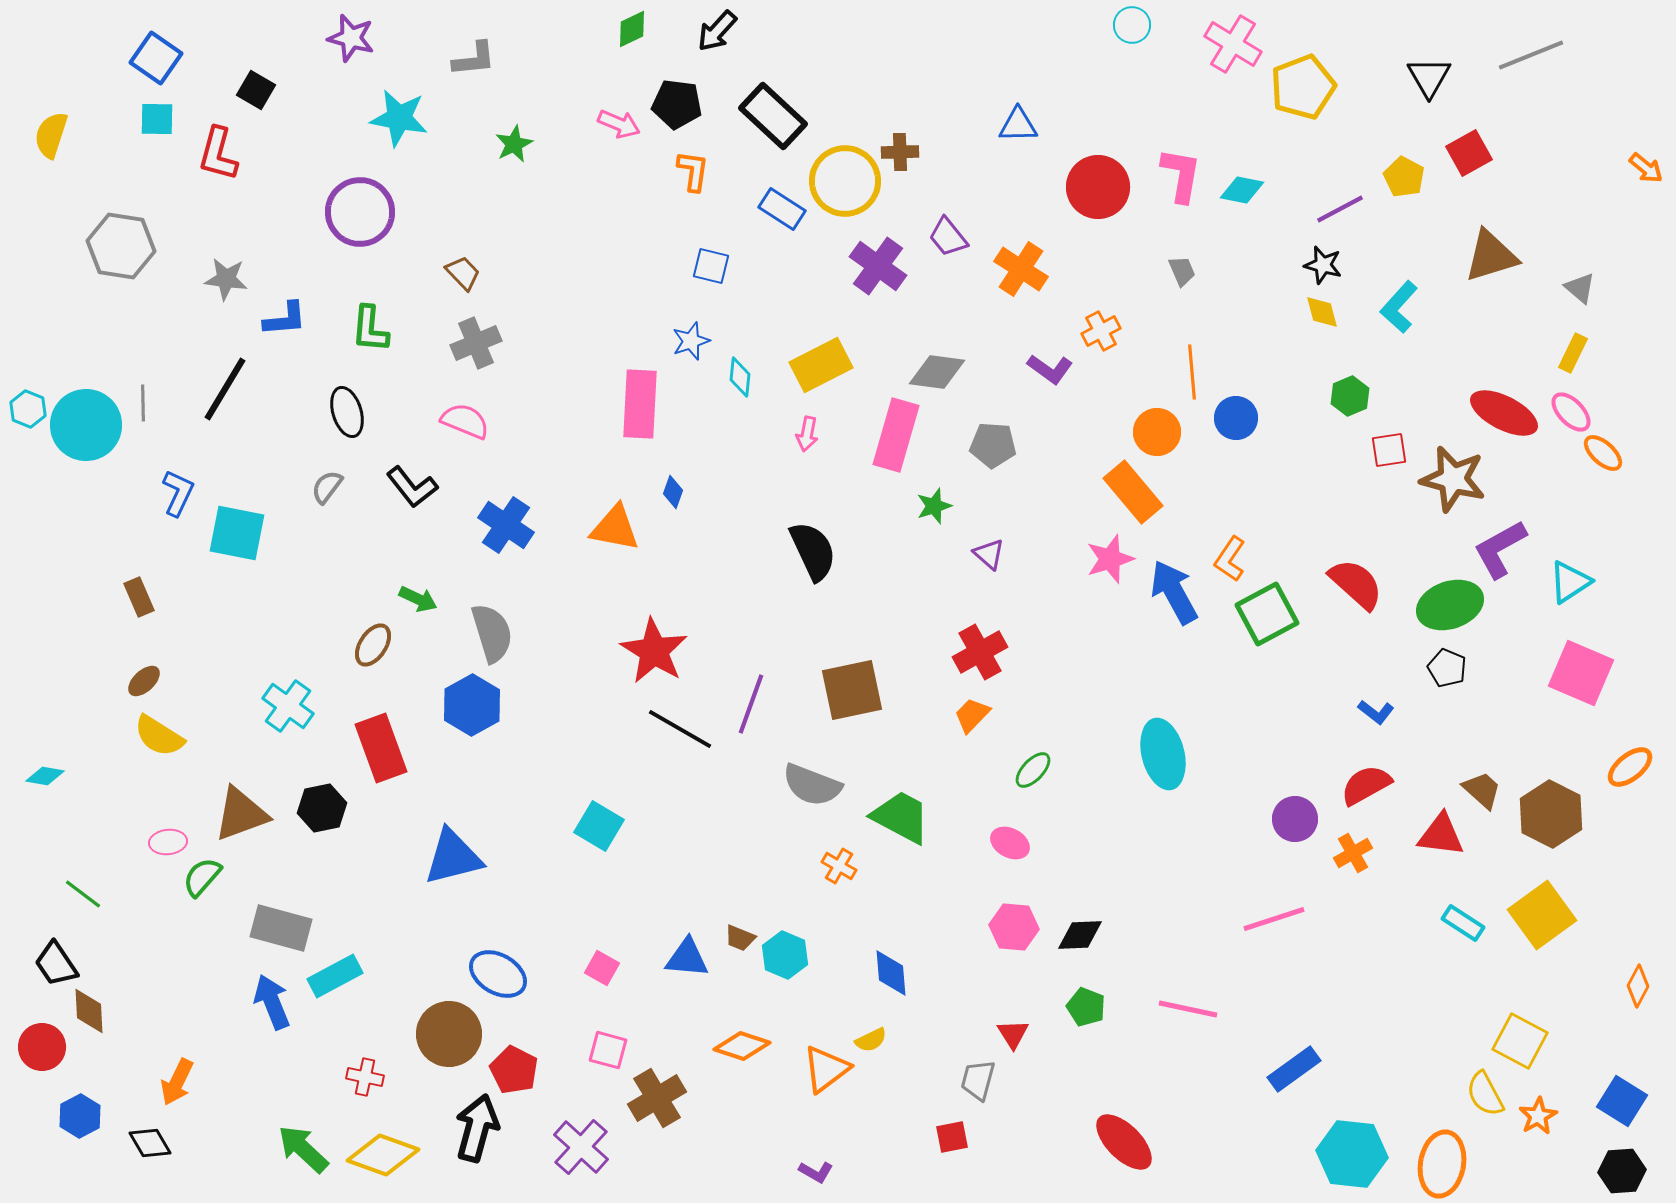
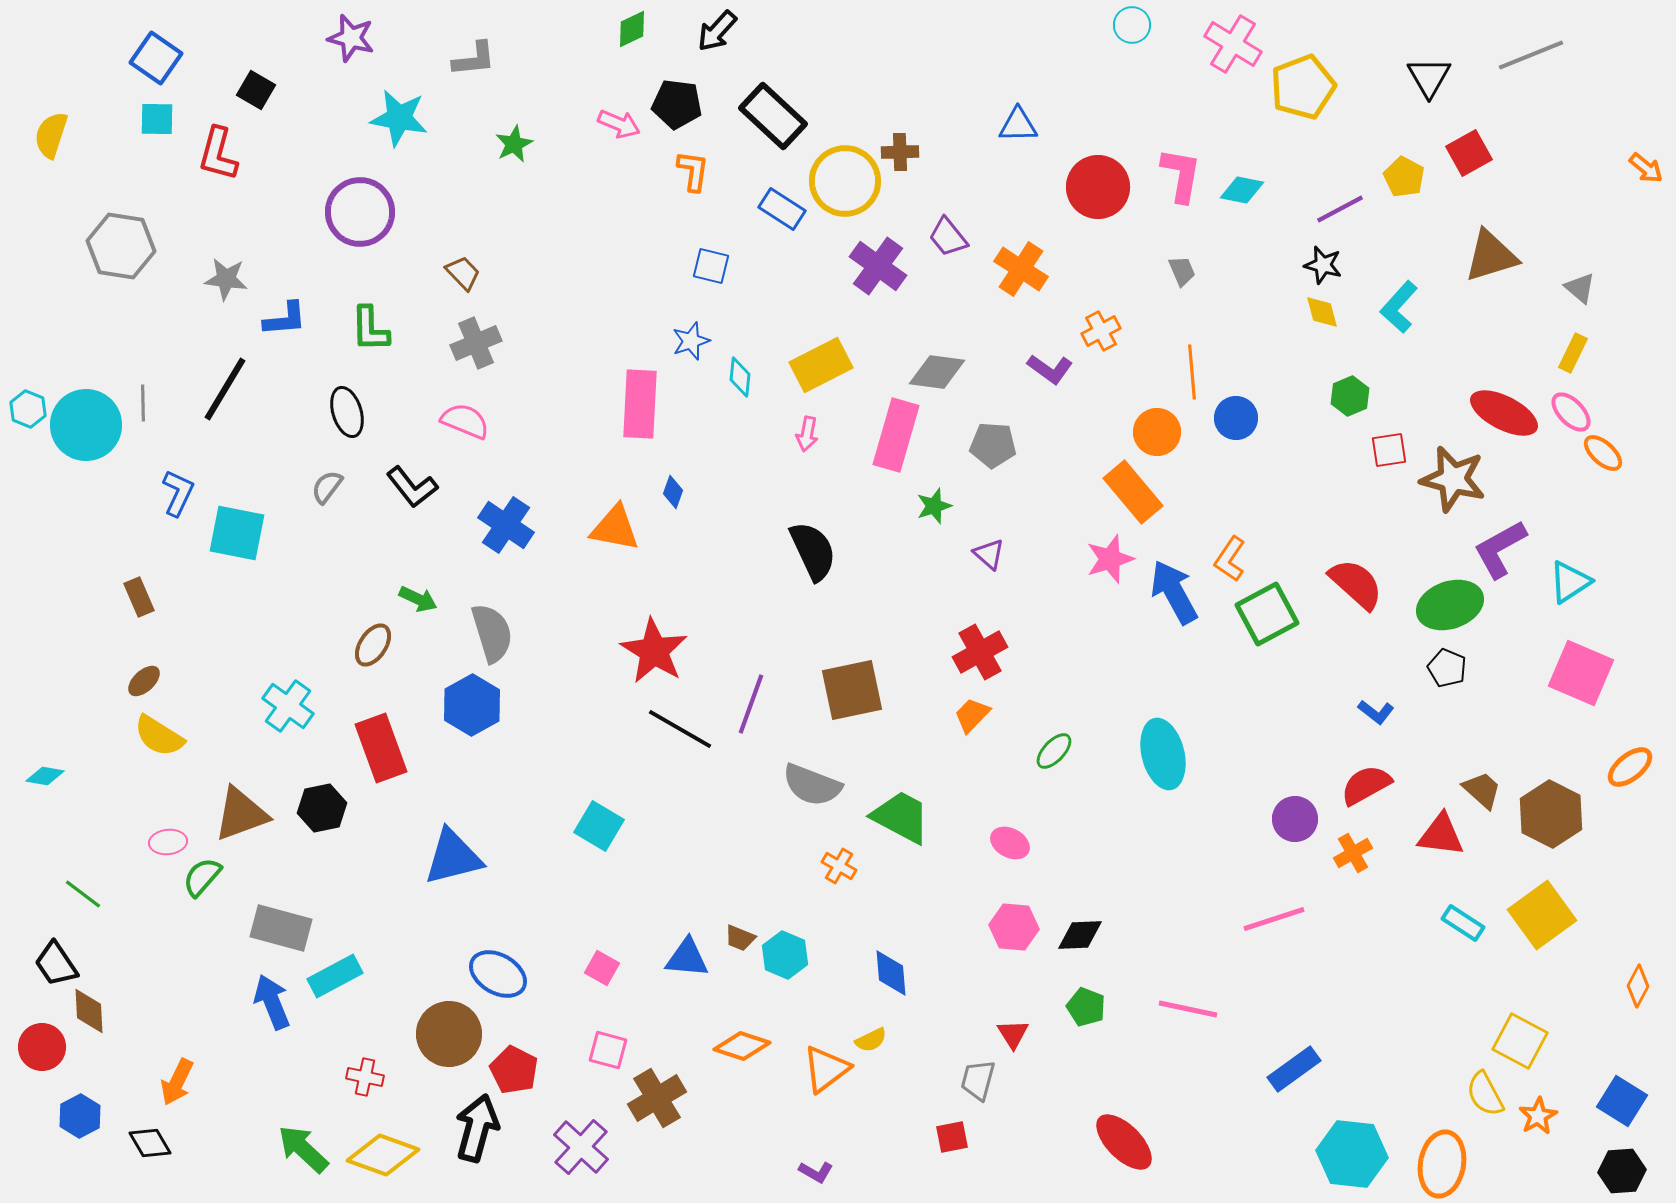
green L-shape at (370, 329): rotated 6 degrees counterclockwise
green ellipse at (1033, 770): moved 21 px right, 19 px up
